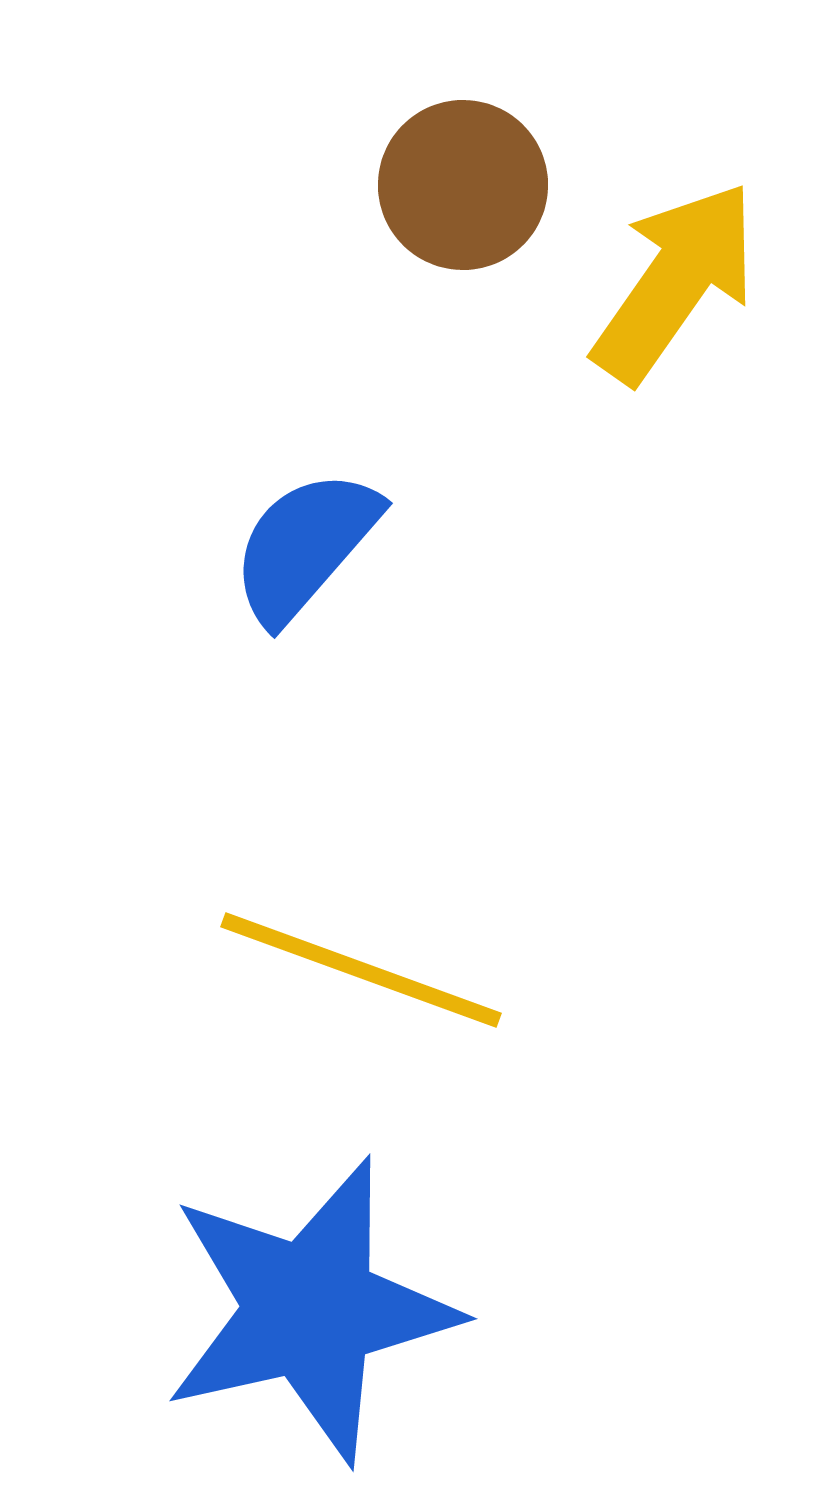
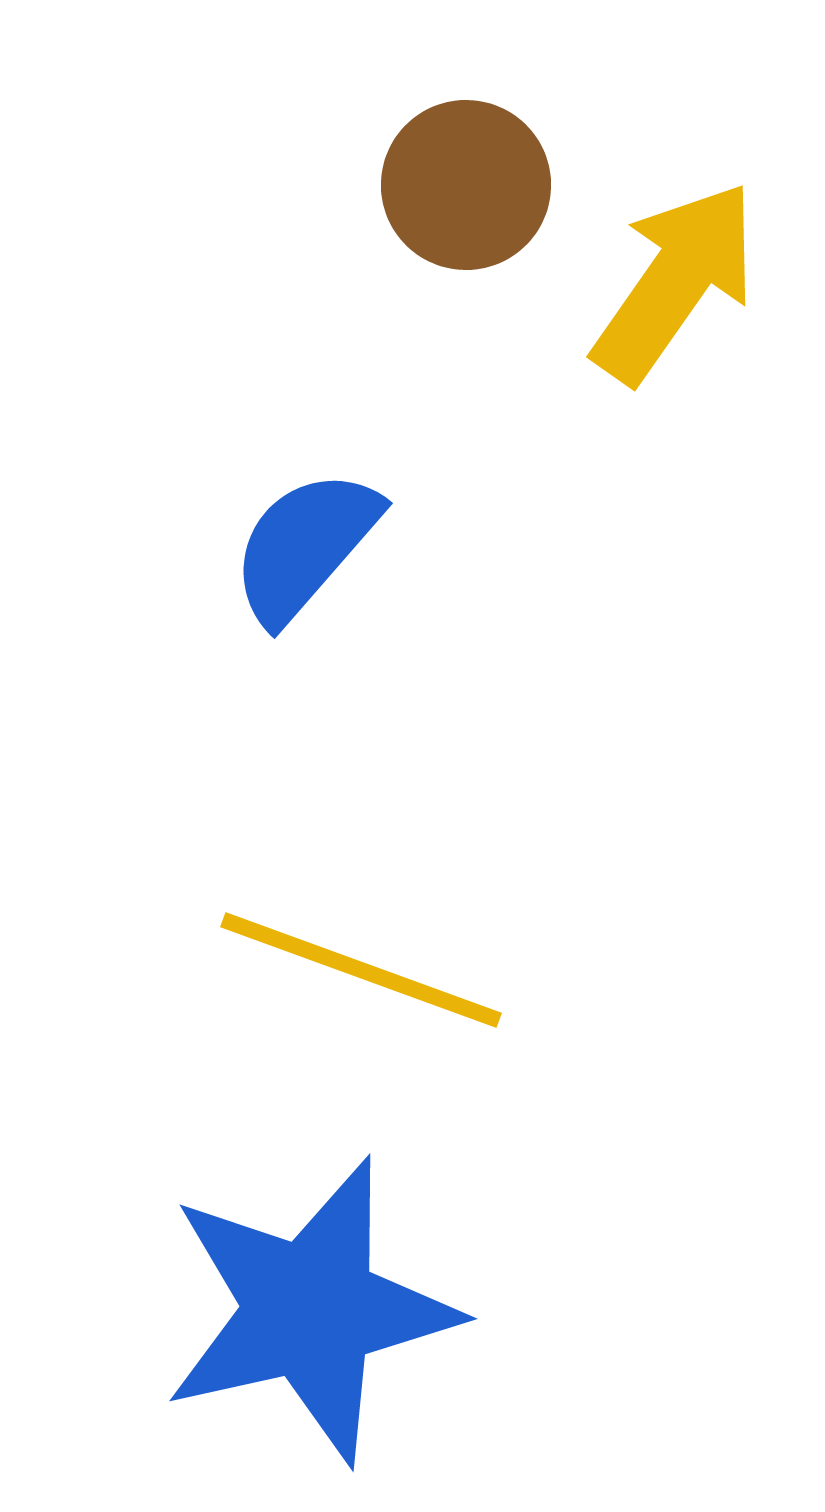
brown circle: moved 3 px right
